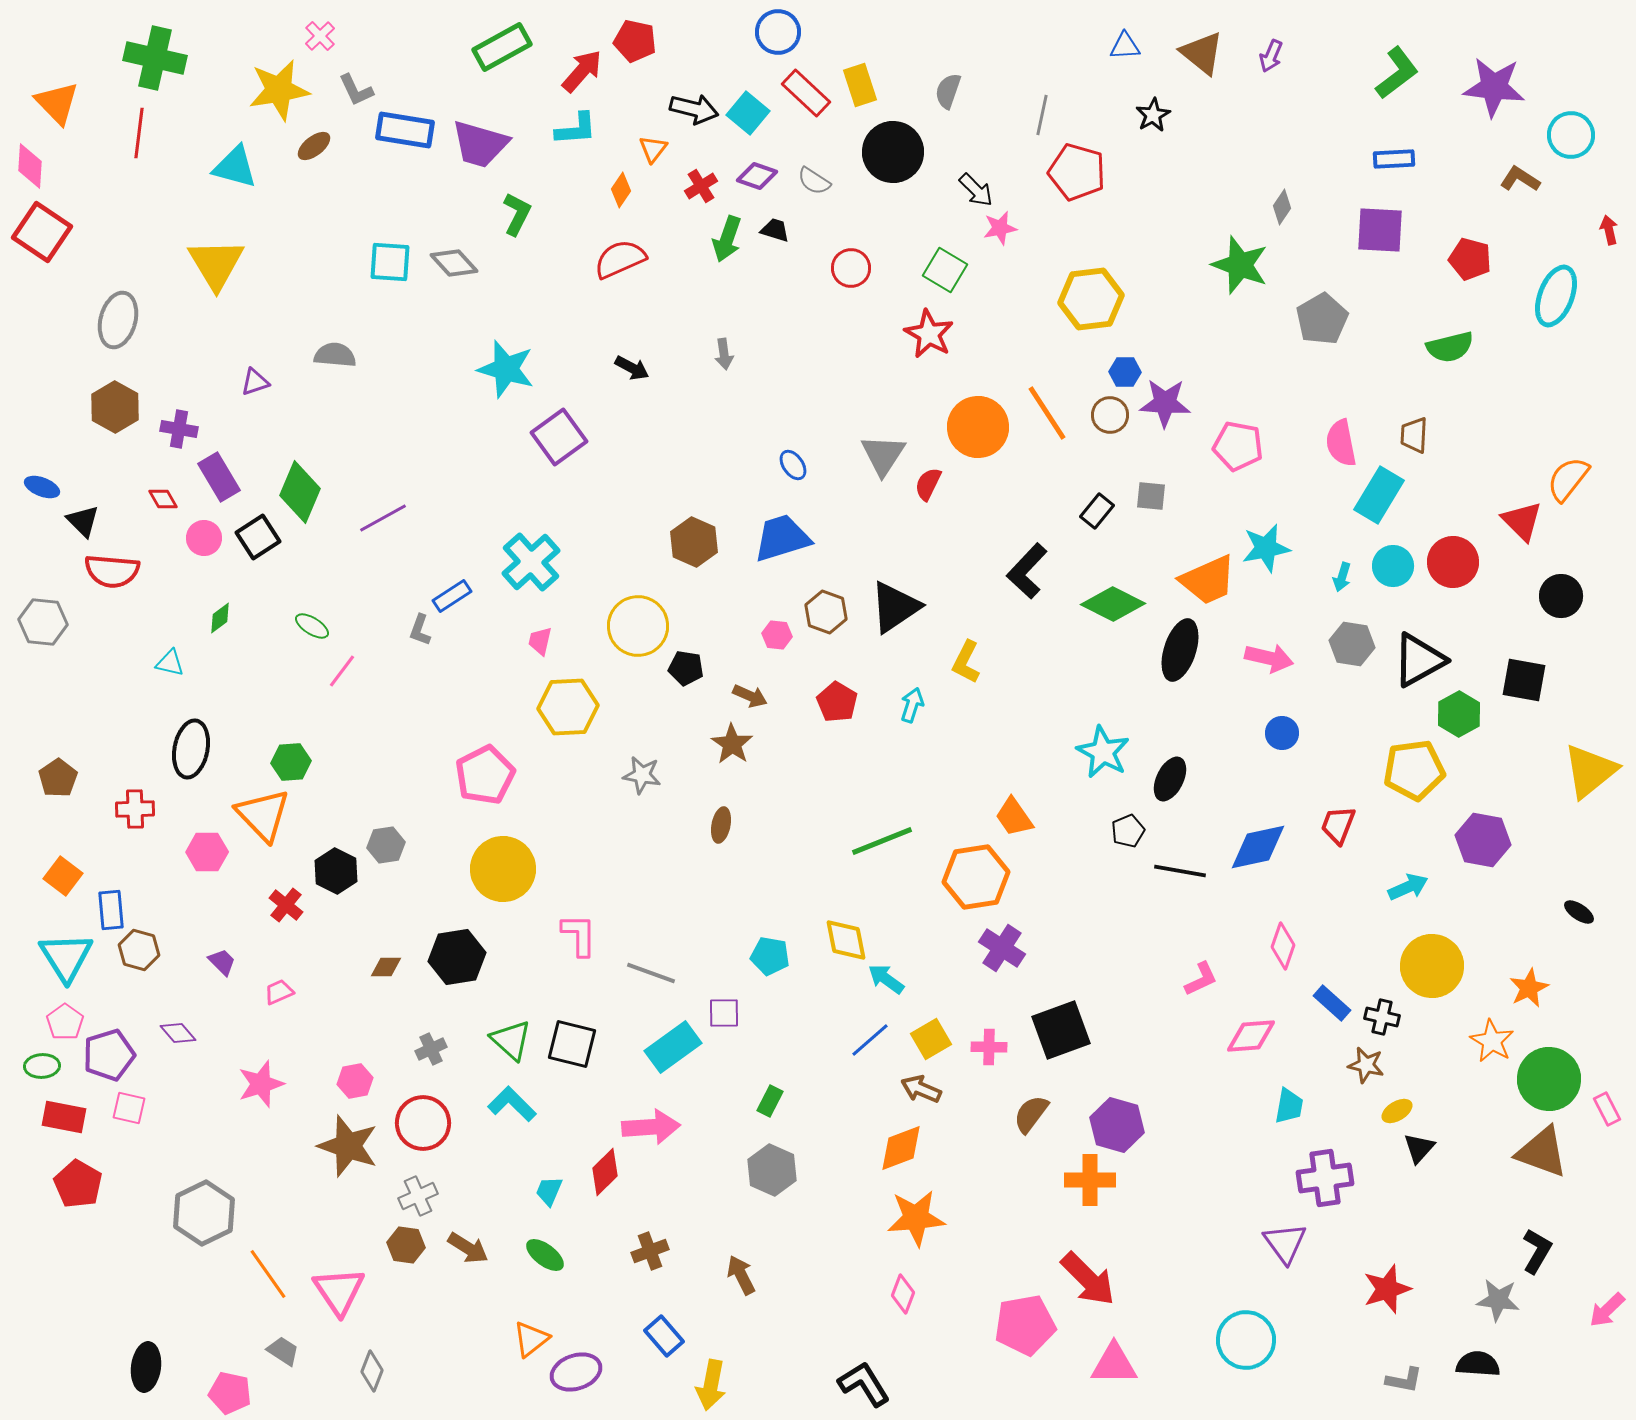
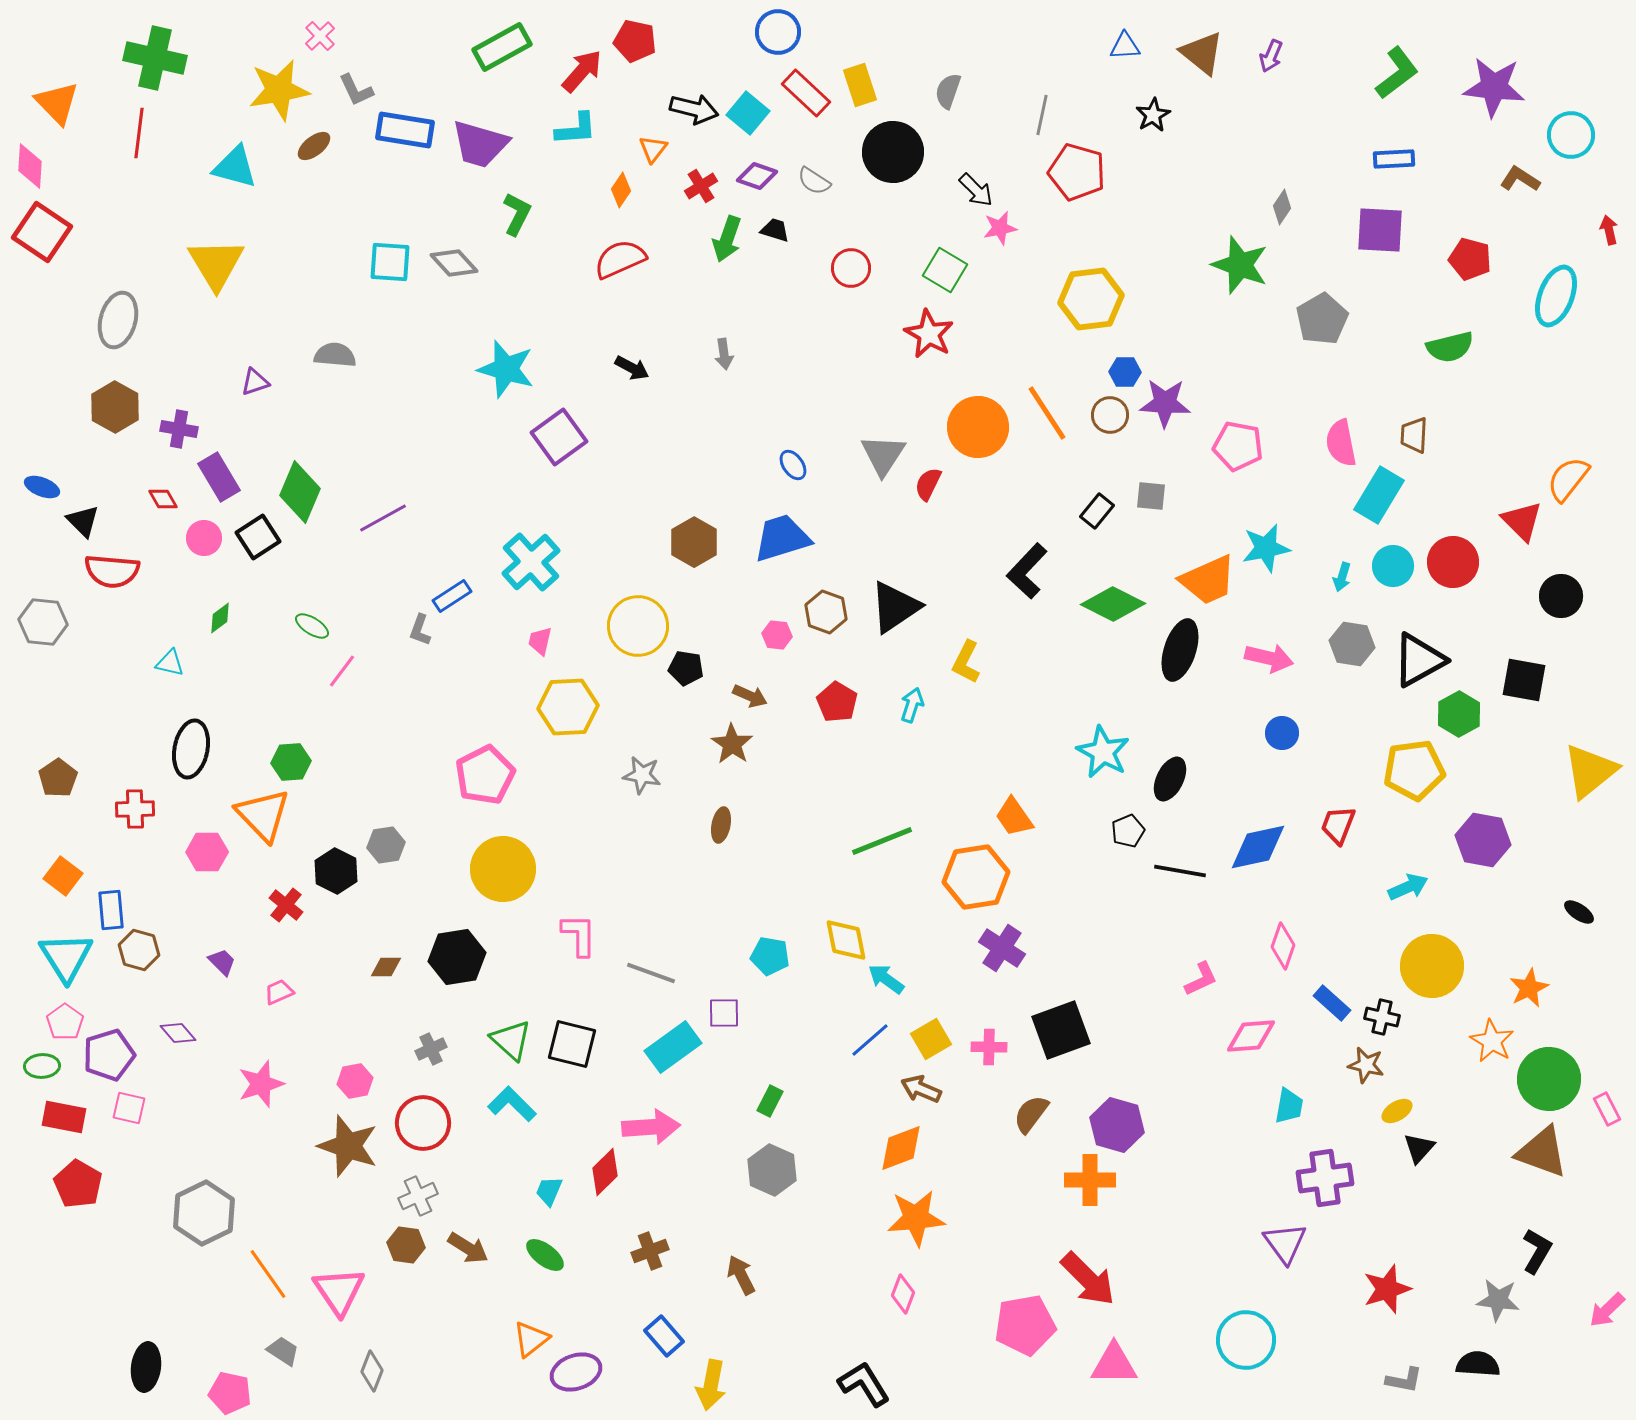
brown hexagon at (694, 542): rotated 6 degrees clockwise
